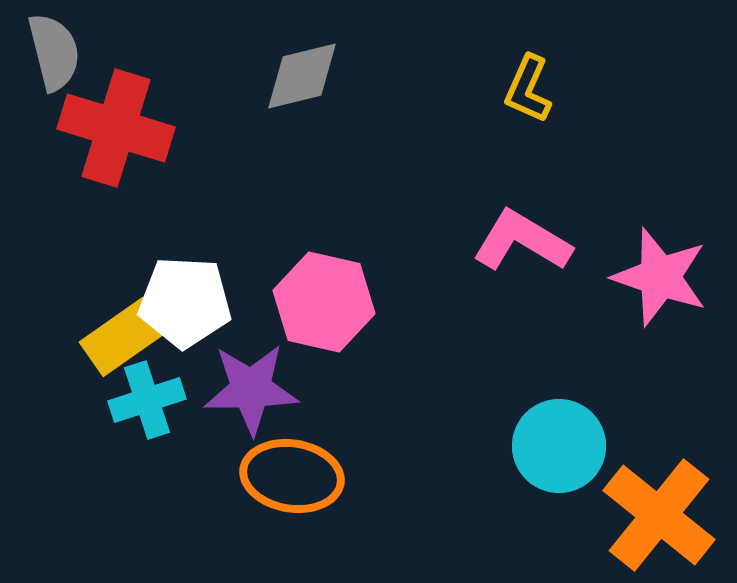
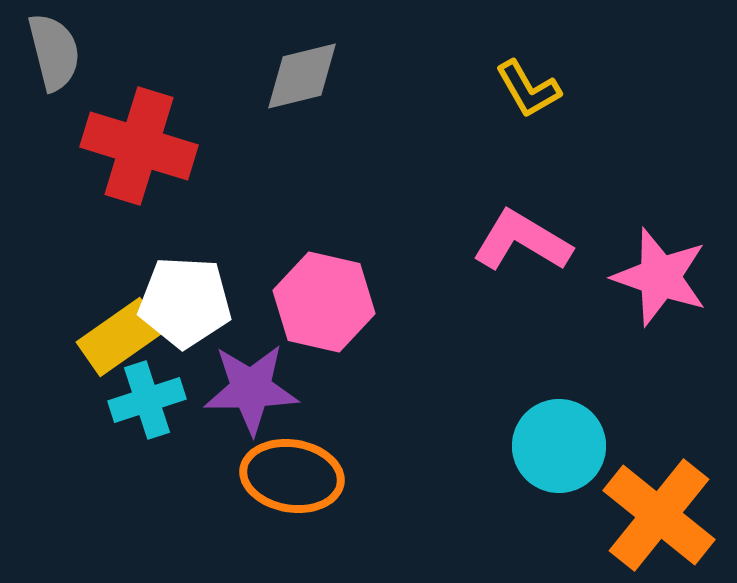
yellow L-shape: rotated 54 degrees counterclockwise
red cross: moved 23 px right, 18 px down
yellow rectangle: moved 3 px left
